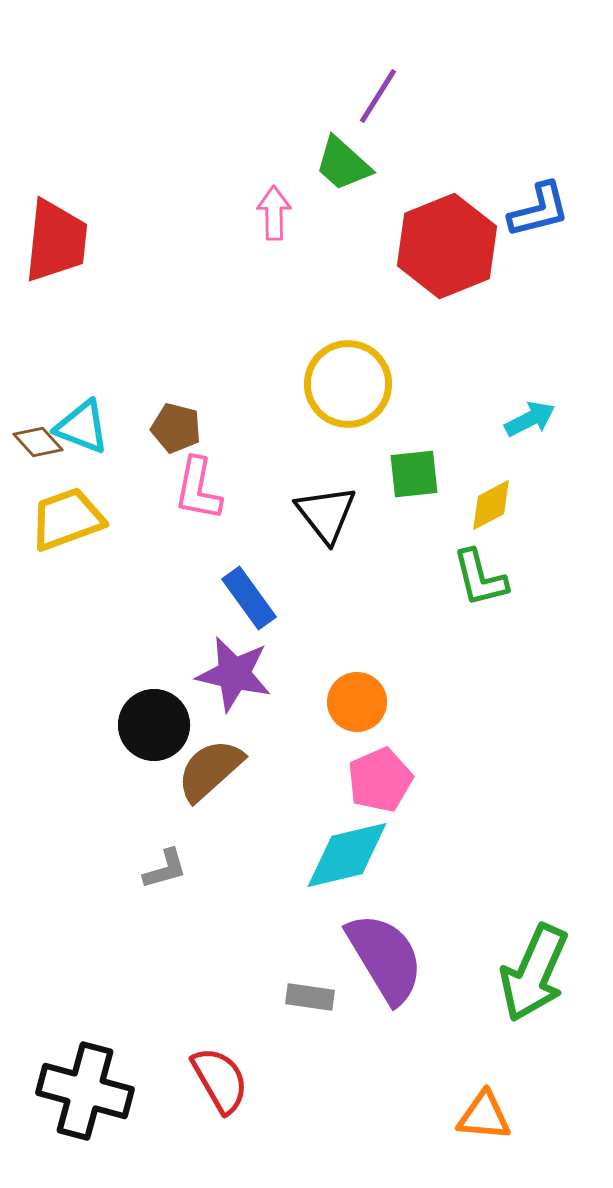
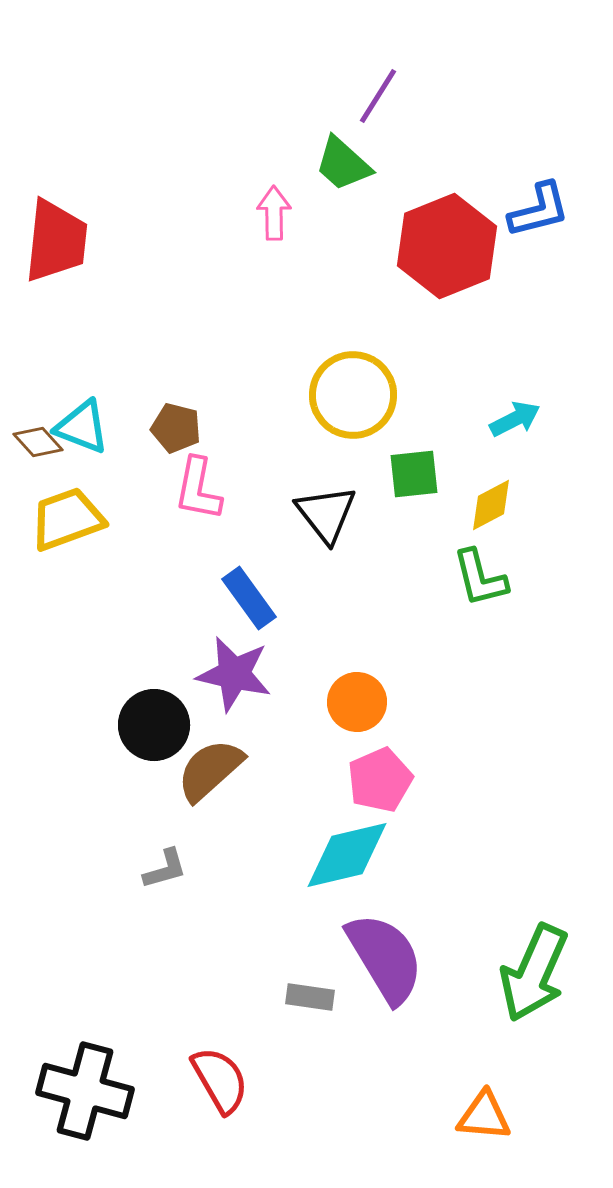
yellow circle: moved 5 px right, 11 px down
cyan arrow: moved 15 px left
